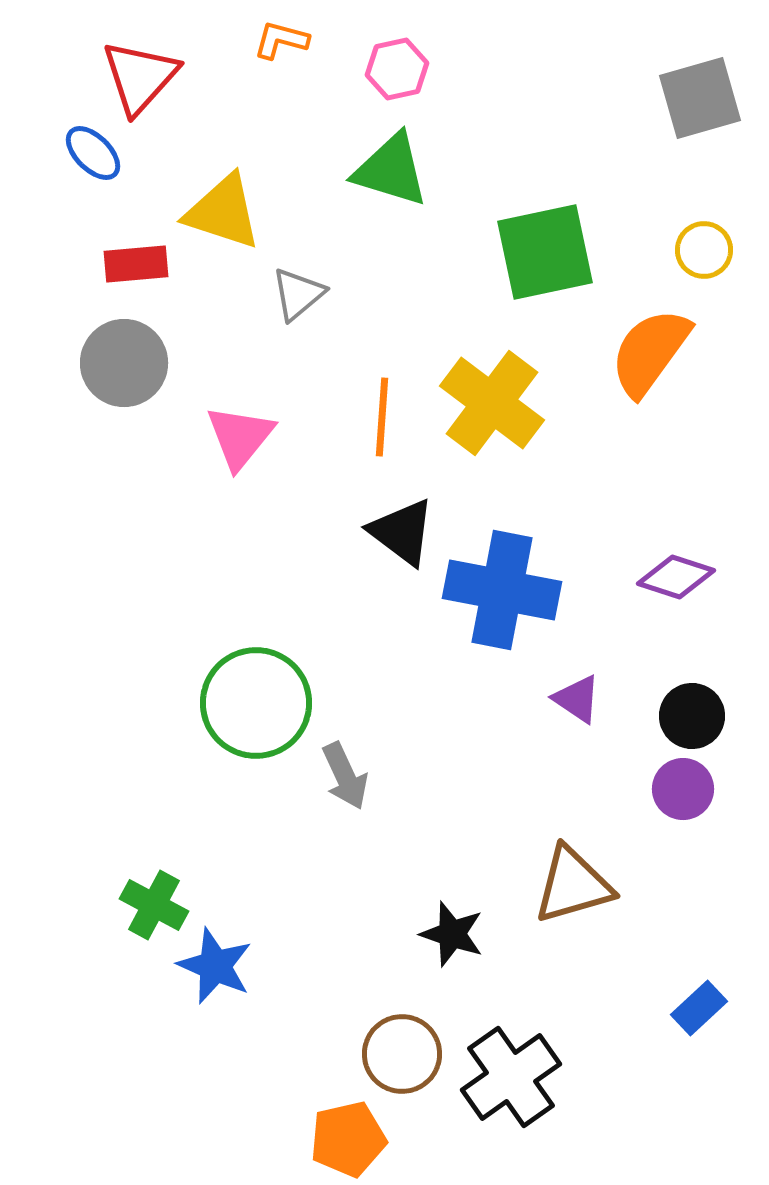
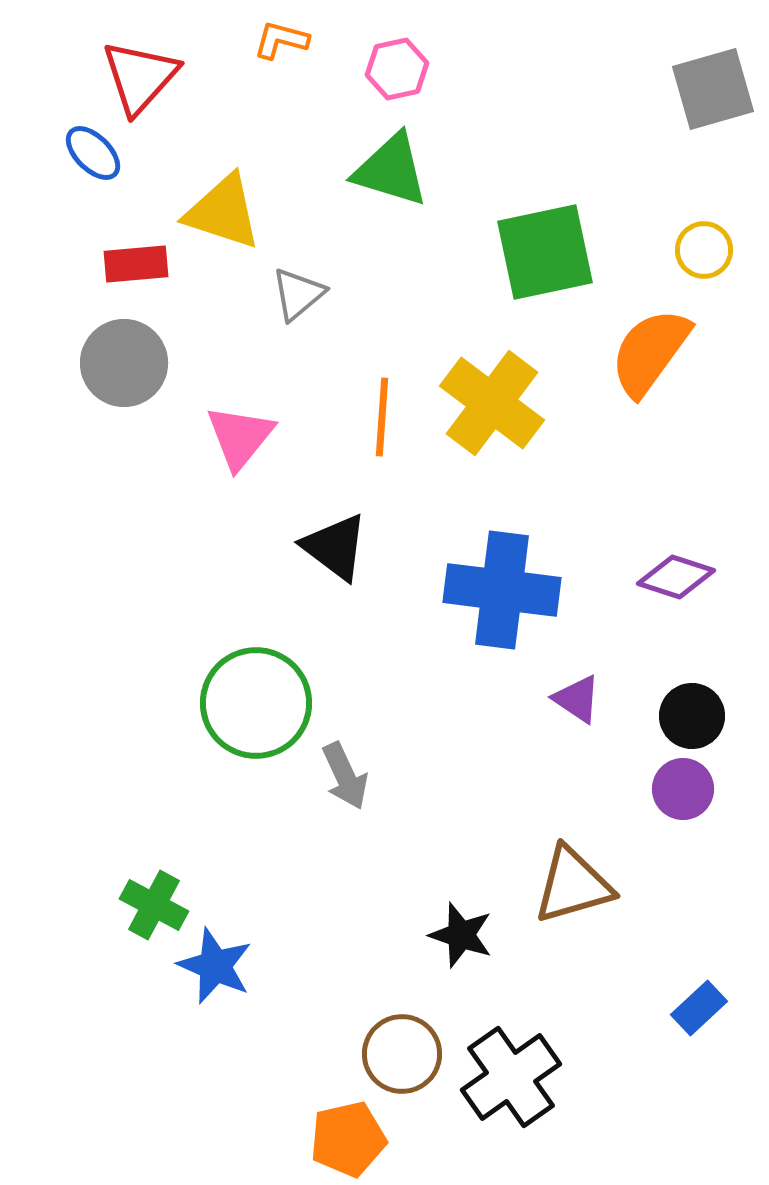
gray square: moved 13 px right, 9 px up
black triangle: moved 67 px left, 15 px down
blue cross: rotated 4 degrees counterclockwise
black star: moved 9 px right, 1 px down
